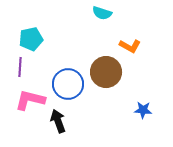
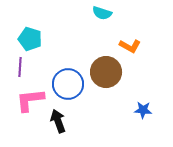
cyan pentagon: moved 1 px left; rotated 30 degrees clockwise
pink L-shape: rotated 20 degrees counterclockwise
